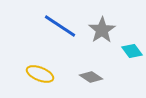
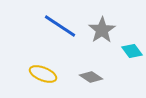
yellow ellipse: moved 3 px right
